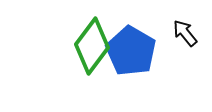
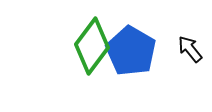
black arrow: moved 5 px right, 16 px down
